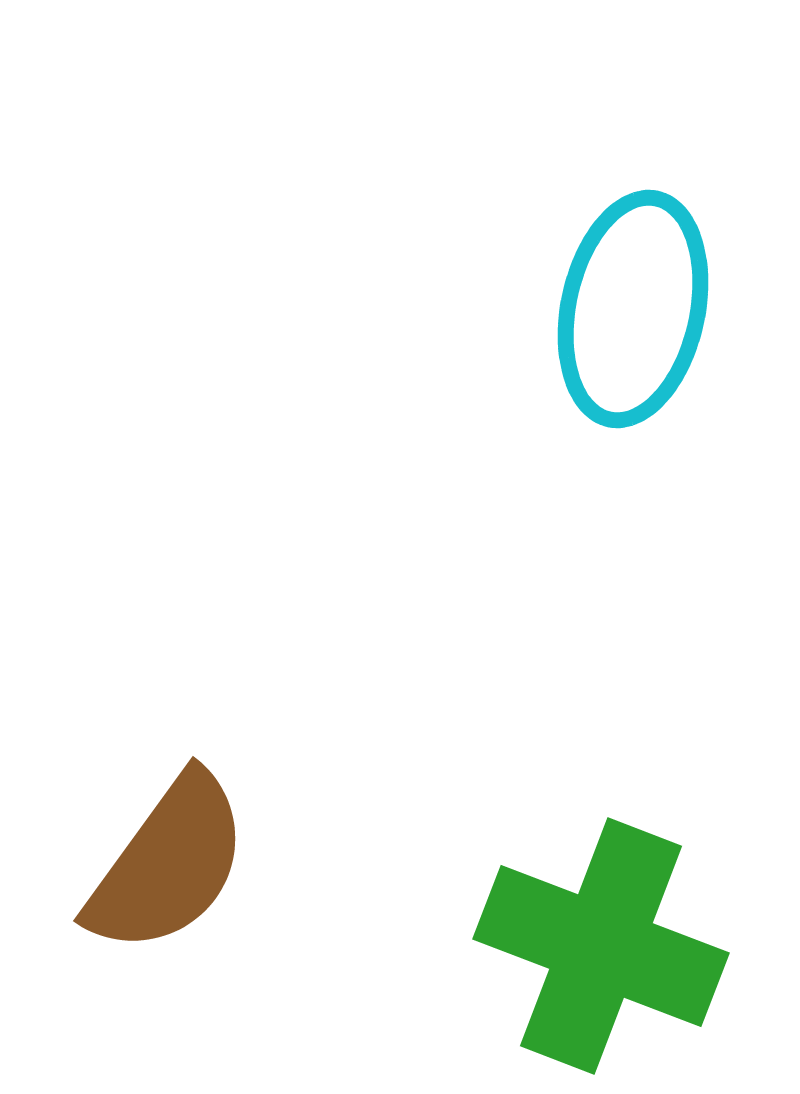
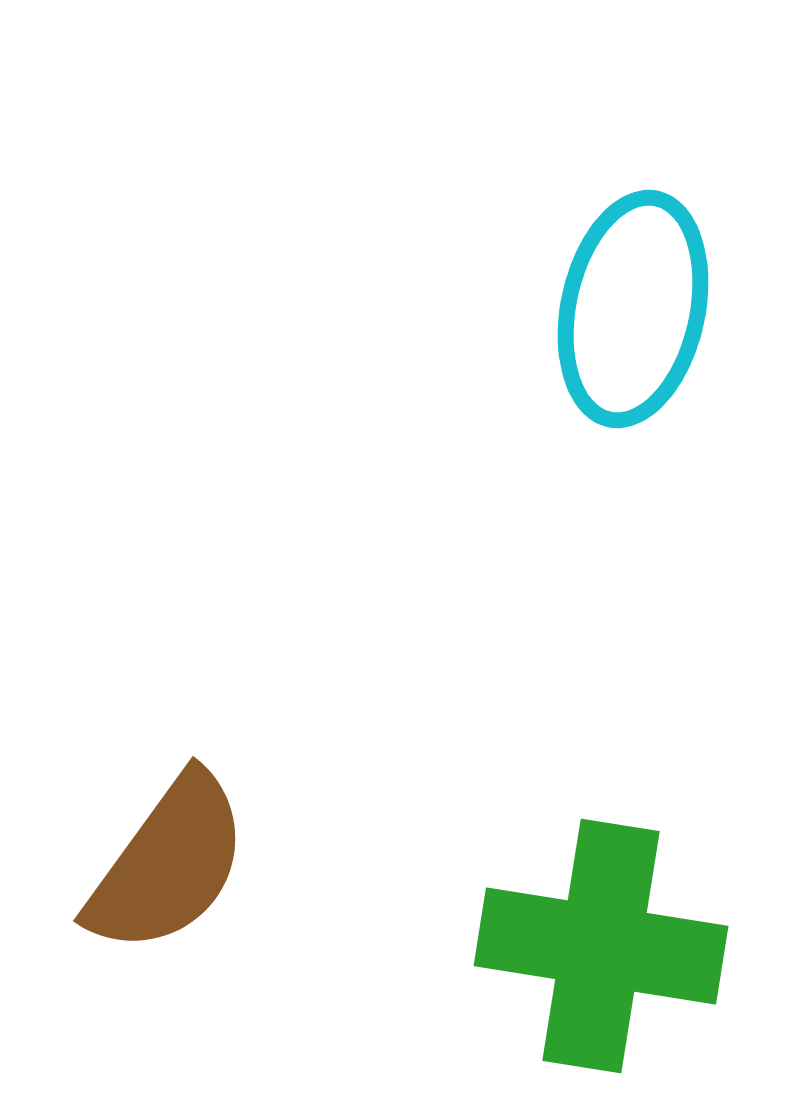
green cross: rotated 12 degrees counterclockwise
